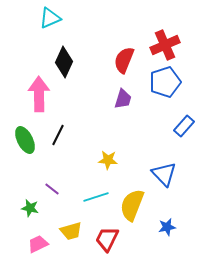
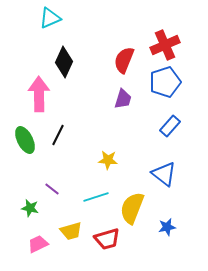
blue rectangle: moved 14 px left
blue triangle: rotated 8 degrees counterclockwise
yellow semicircle: moved 3 px down
red trapezoid: rotated 132 degrees counterclockwise
